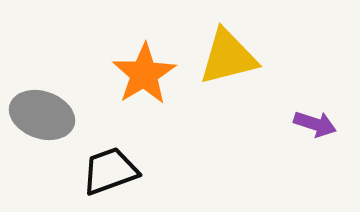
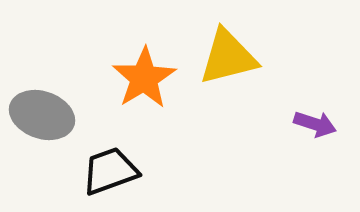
orange star: moved 4 px down
